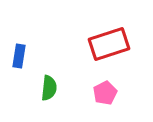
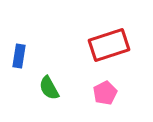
red rectangle: moved 1 px down
green semicircle: rotated 145 degrees clockwise
